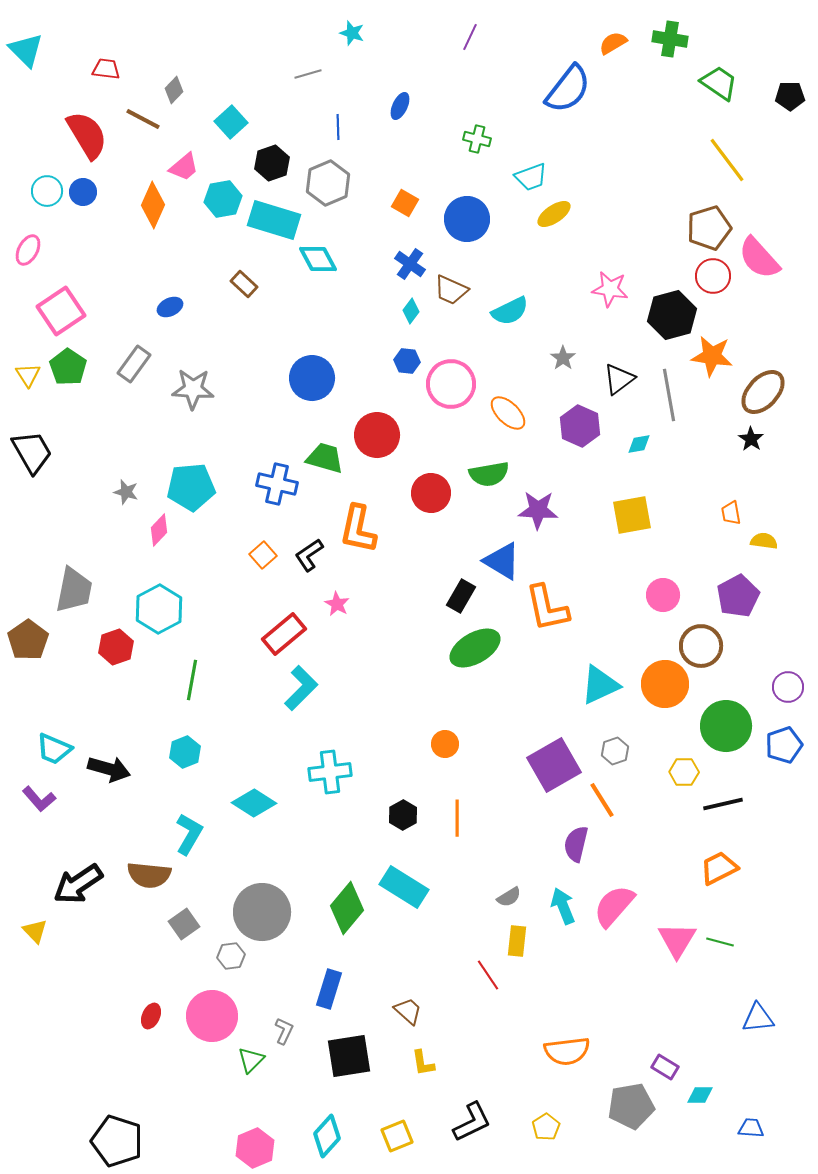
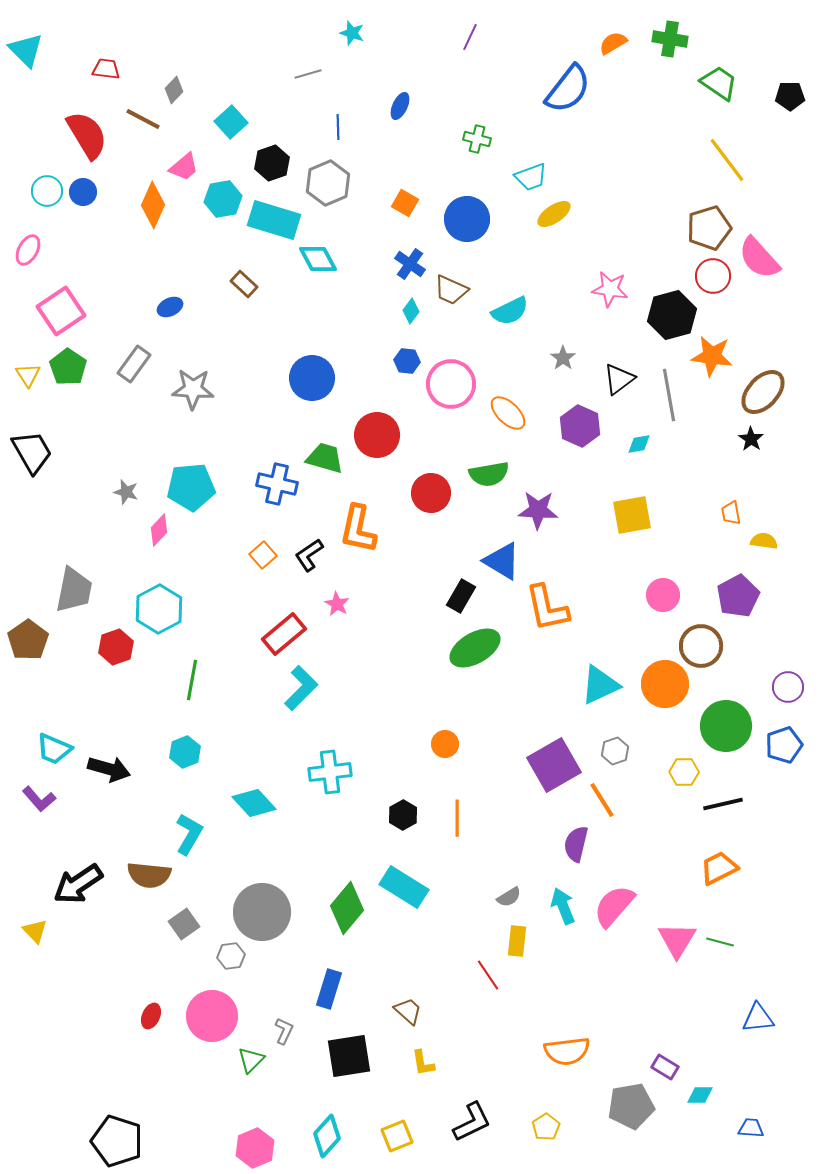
cyan diamond at (254, 803): rotated 15 degrees clockwise
